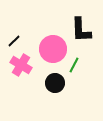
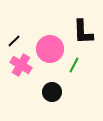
black L-shape: moved 2 px right, 2 px down
pink circle: moved 3 px left
black circle: moved 3 px left, 9 px down
